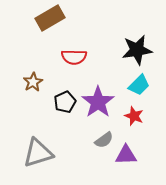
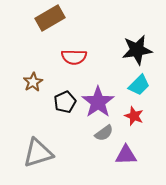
gray semicircle: moved 7 px up
